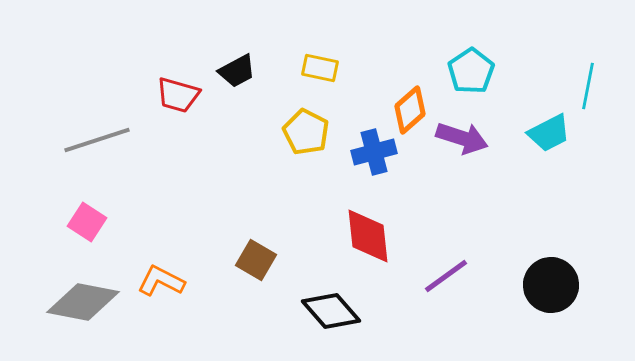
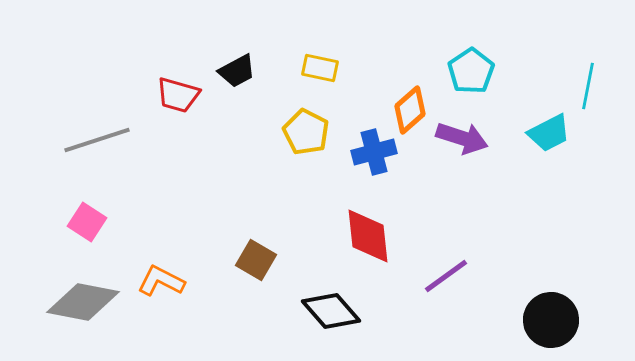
black circle: moved 35 px down
